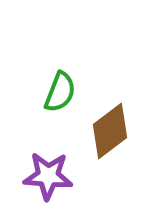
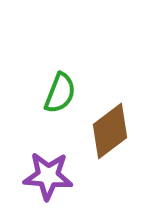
green semicircle: moved 1 px down
